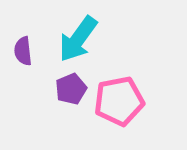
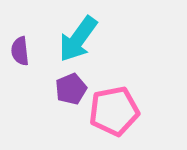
purple semicircle: moved 3 px left
pink pentagon: moved 5 px left, 10 px down
